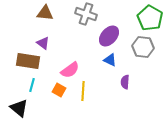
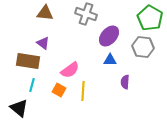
blue triangle: rotated 24 degrees counterclockwise
